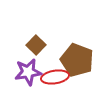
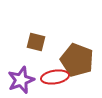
brown square: moved 3 px up; rotated 30 degrees counterclockwise
purple star: moved 7 px left, 8 px down; rotated 12 degrees counterclockwise
